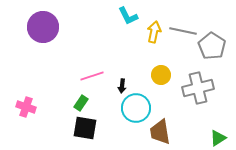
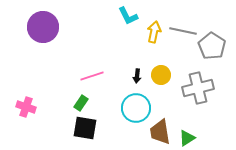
black arrow: moved 15 px right, 10 px up
green triangle: moved 31 px left
